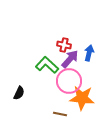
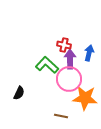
purple arrow: rotated 42 degrees counterclockwise
pink circle: moved 2 px up
orange star: moved 3 px right
brown line: moved 1 px right, 2 px down
